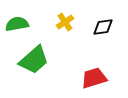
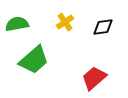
red trapezoid: rotated 24 degrees counterclockwise
